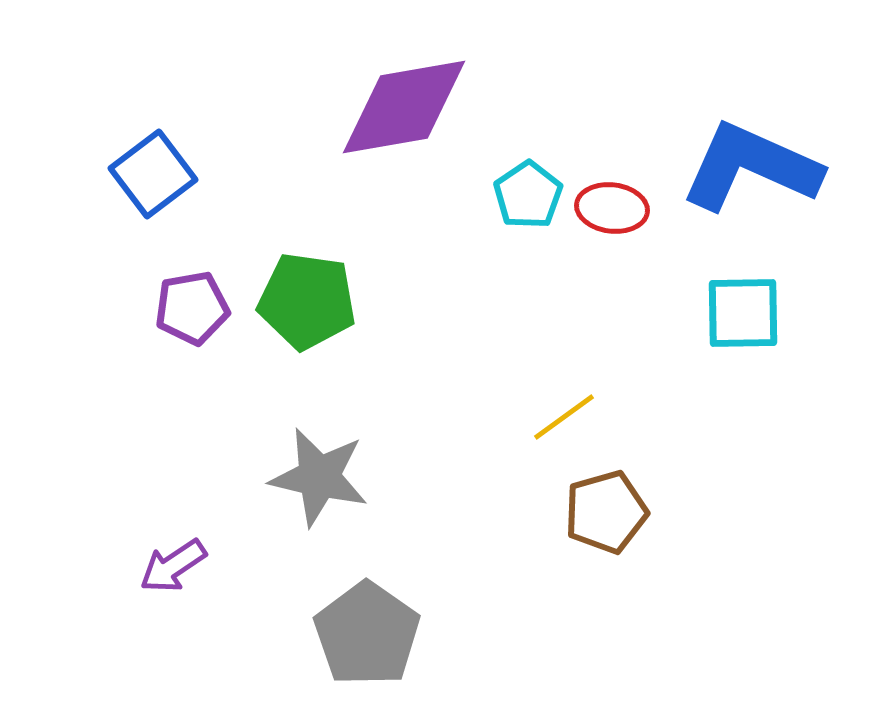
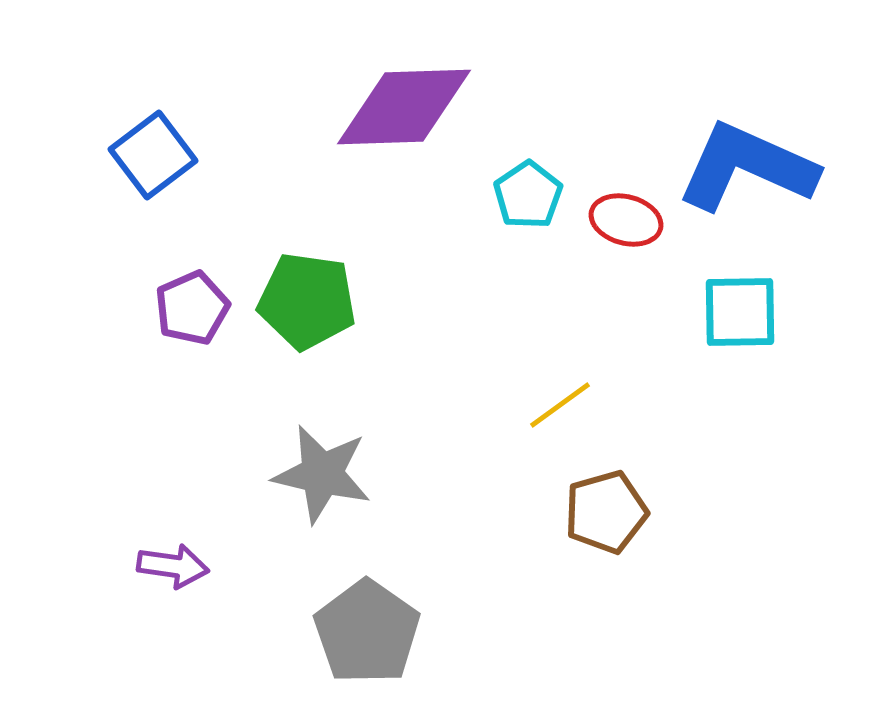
purple diamond: rotated 8 degrees clockwise
blue L-shape: moved 4 px left
blue square: moved 19 px up
red ellipse: moved 14 px right, 12 px down; rotated 8 degrees clockwise
purple pentagon: rotated 14 degrees counterclockwise
cyan square: moved 3 px left, 1 px up
yellow line: moved 4 px left, 12 px up
gray star: moved 3 px right, 3 px up
purple arrow: rotated 138 degrees counterclockwise
gray pentagon: moved 2 px up
